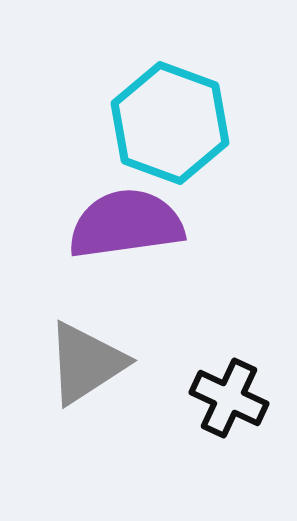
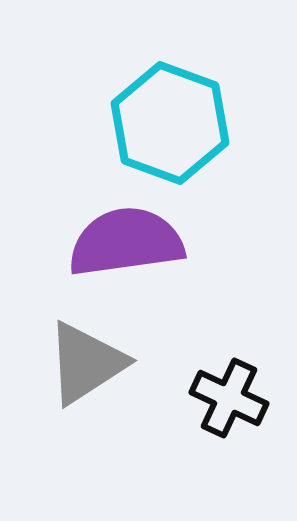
purple semicircle: moved 18 px down
